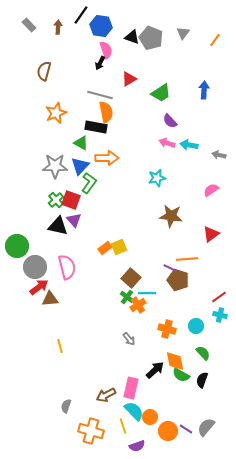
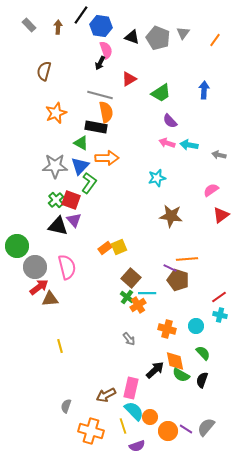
gray pentagon at (151, 38): moved 7 px right
red triangle at (211, 234): moved 10 px right, 19 px up
